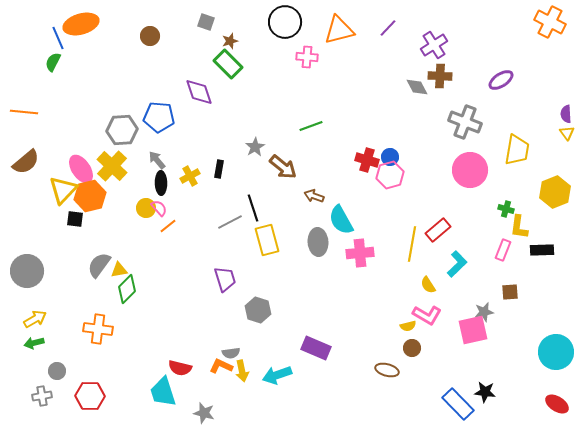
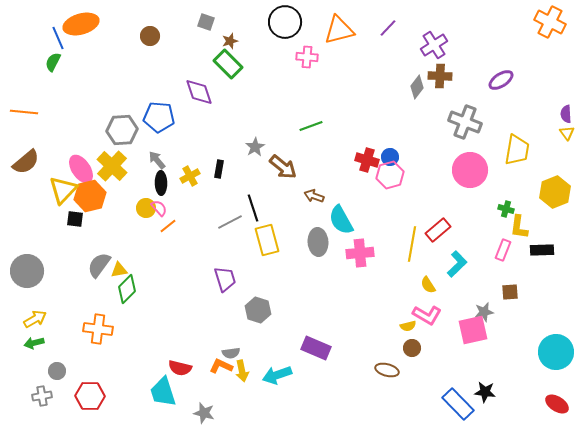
gray diamond at (417, 87): rotated 65 degrees clockwise
